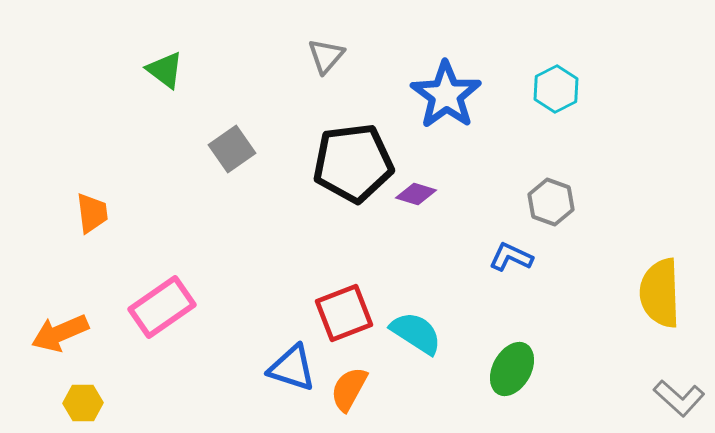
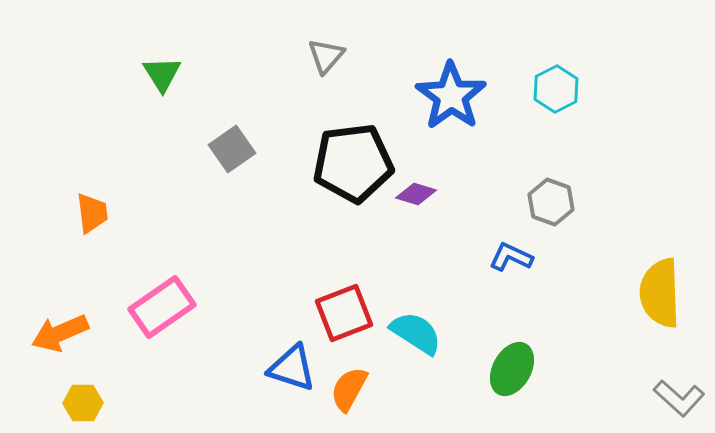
green triangle: moved 3 px left, 4 px down; rotated 21 degrees clockwise
blue star: moved 5 px right, 1 px down
